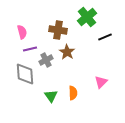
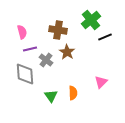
green cross: moved 4 px right, 3 px down
gray cross: rotated 24 degrees counterclockwise
